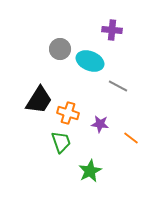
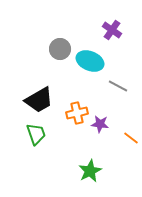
purple cross: rotated 30 degrees clockwise
black trapezoid: rotated 28 degrees clockwise
orange cross: moved 9 px right; rotated 30 degrees counterclockwise
green trapezoid: moved 25 px left, 8 px up
